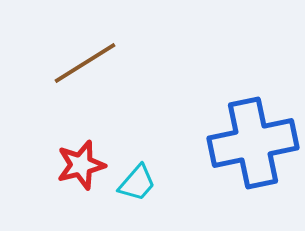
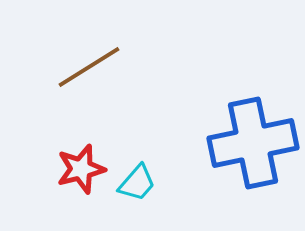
brown line: moved 4 px right, 4 px down
red star: moved 4 px down
